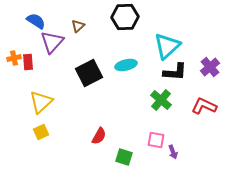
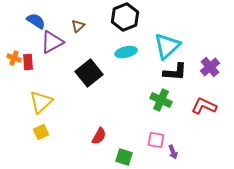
black hexagon: rotated 20 degrees counterclockwise
purple triangle: rotated 20 degrees clockwise
orange cross: rotated 32 degrees clockwise
cyan ellipse: moved 13 px up
black square: rotated 12 degrees counterclockwise
green cross: rotated 15 degrees counterclockwise
